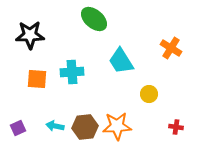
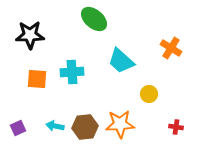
cyan trapezoid: rotated 16 degrees counterclockwise
orange star: moved 3 px right, 2 px up
